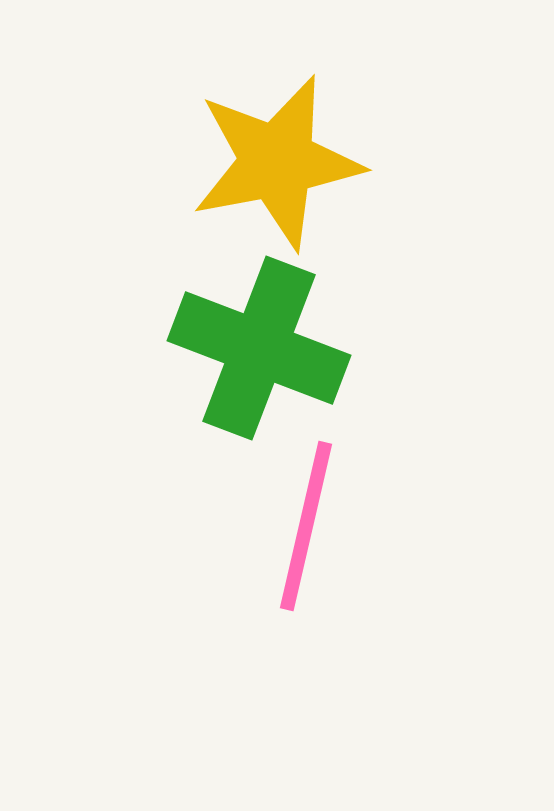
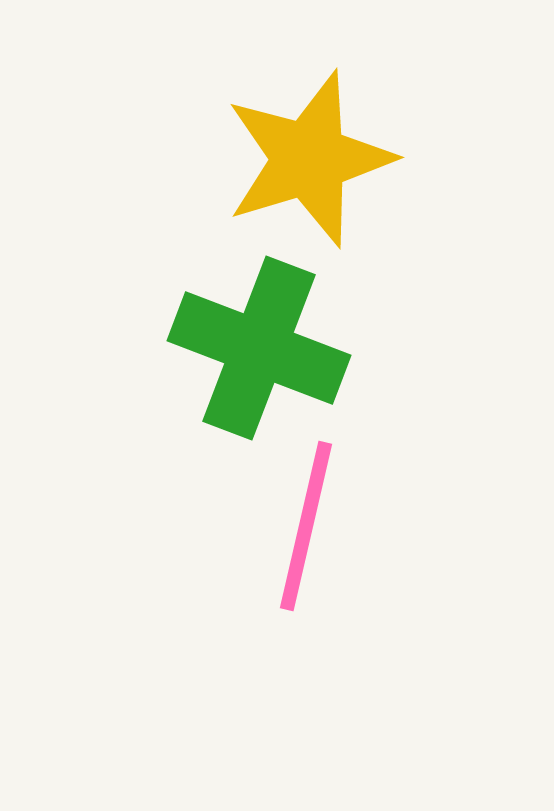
yellow star: moved 32 px right, 3 px up; rotated 6 degrees counterclockwise
